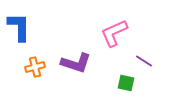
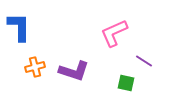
purple L-shape: moved 2 px left, 8 px down
